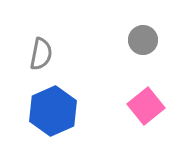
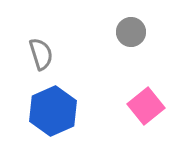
gray circle: moved 12 px left, 8 px up
gray semicircle: rotated 28 degrees counterclockwise
